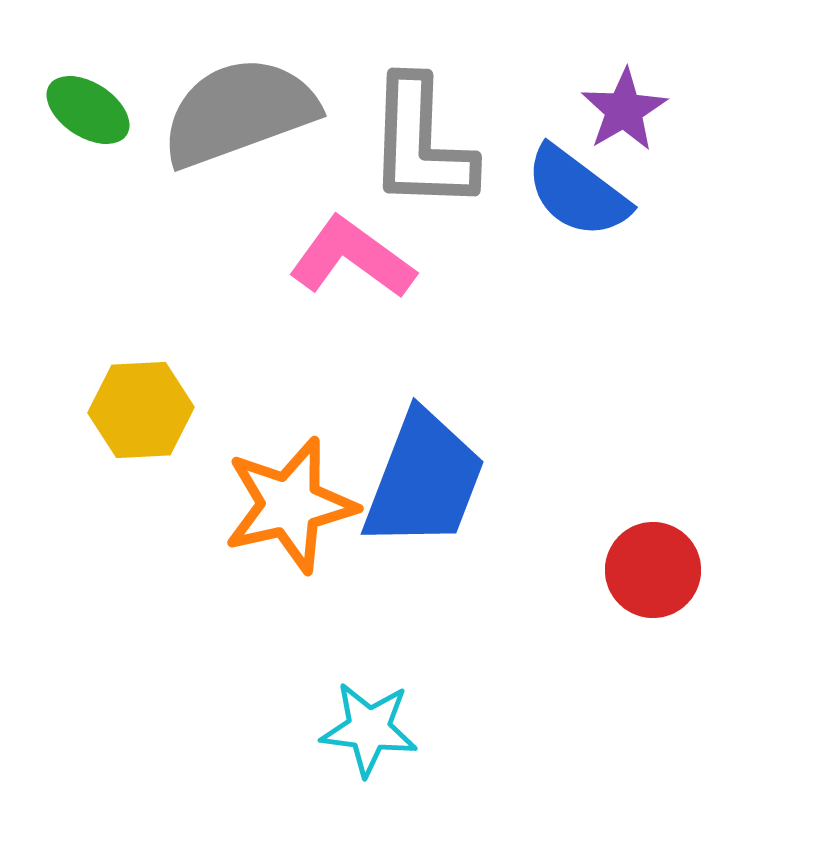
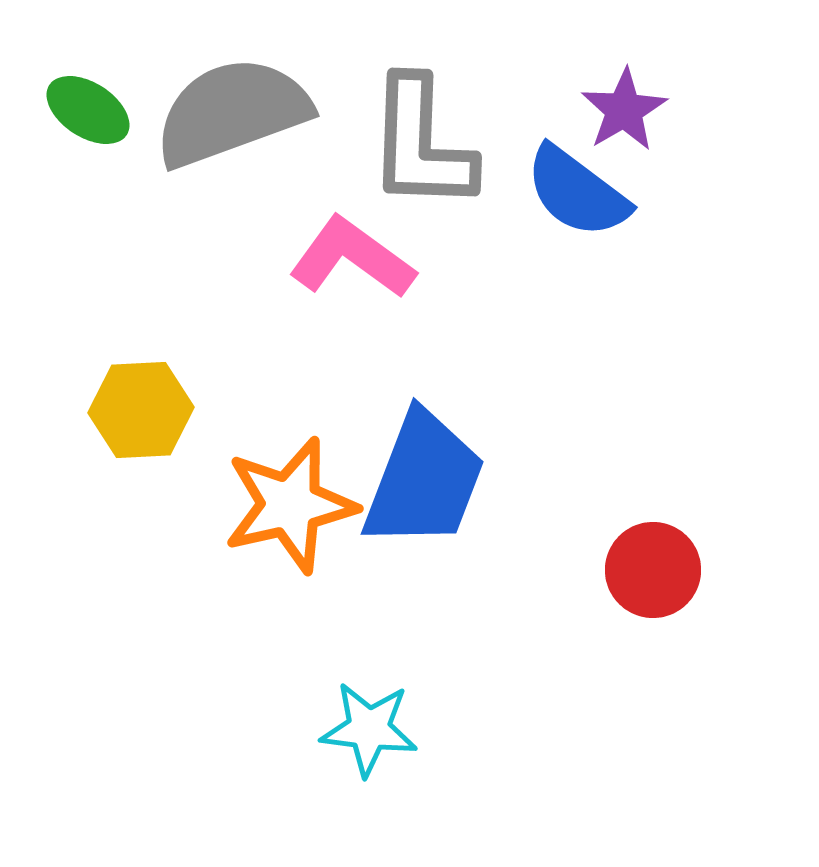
gray semicircle: moved 7 px left
